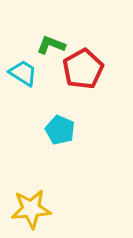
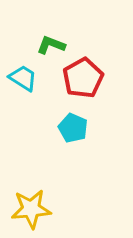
red pentagon: moved 9 px down
cyan trapezoid: moved 5 px down
cyan pentagon: moved 13 px right, 2 px up
